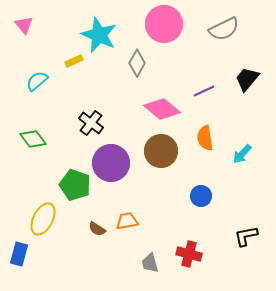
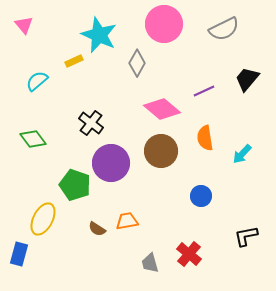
red cross: rotated 25 degrees clockwise
